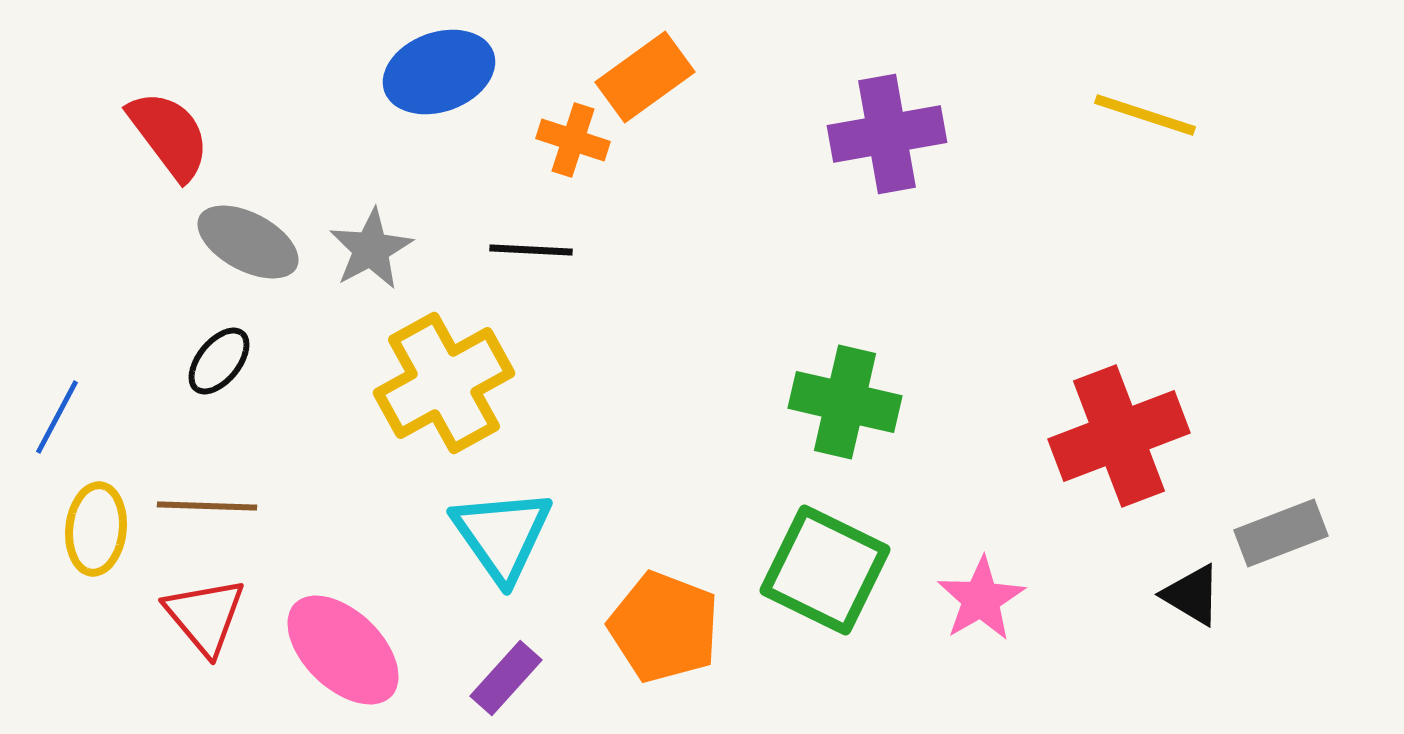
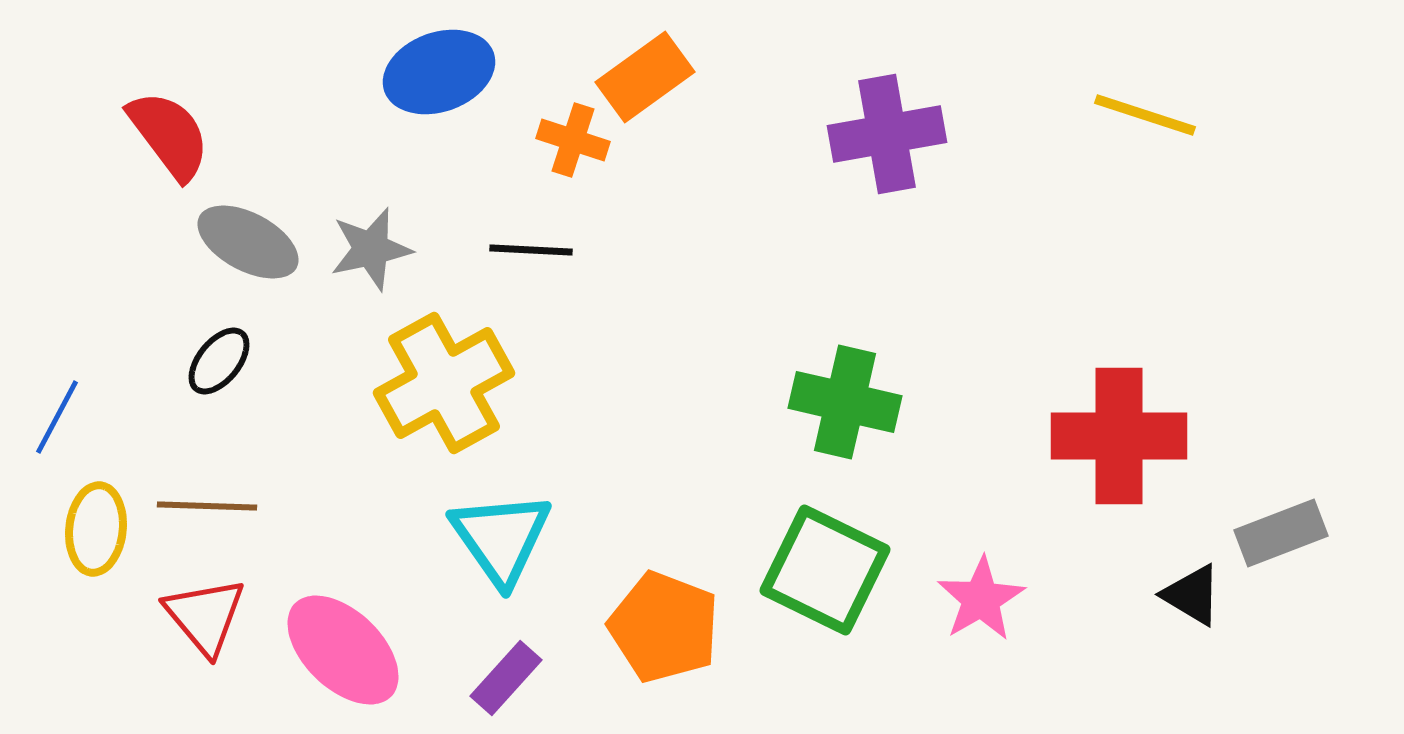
gray star: rotated 16 degrees clockwise
red cross: rotated 21 degrees clockwise
cyan triangle: moved 1 px left, 3 px down
